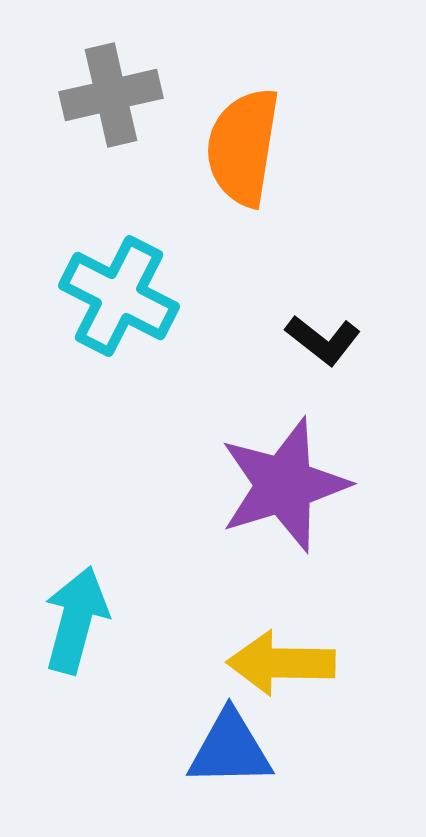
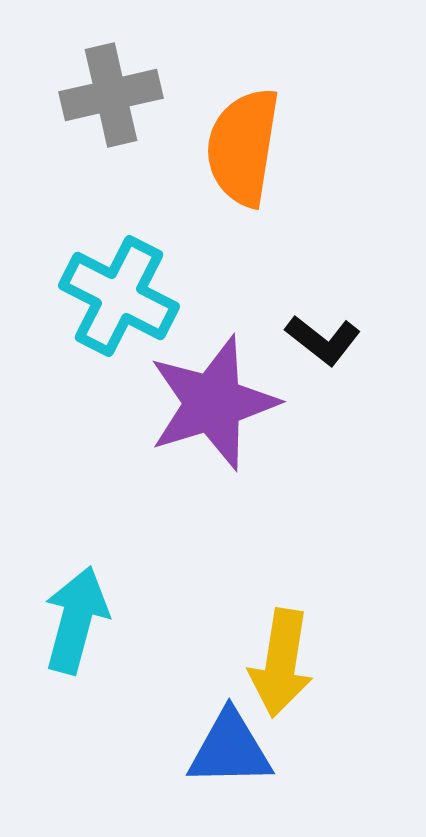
purple star: moved 71 px left, 82 px up
yellow arrow: rotated 82 degrees counterclockwise
